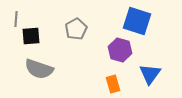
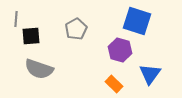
orange rectangle: moved 1 px right; rotated 30 degrees counterclockwise
